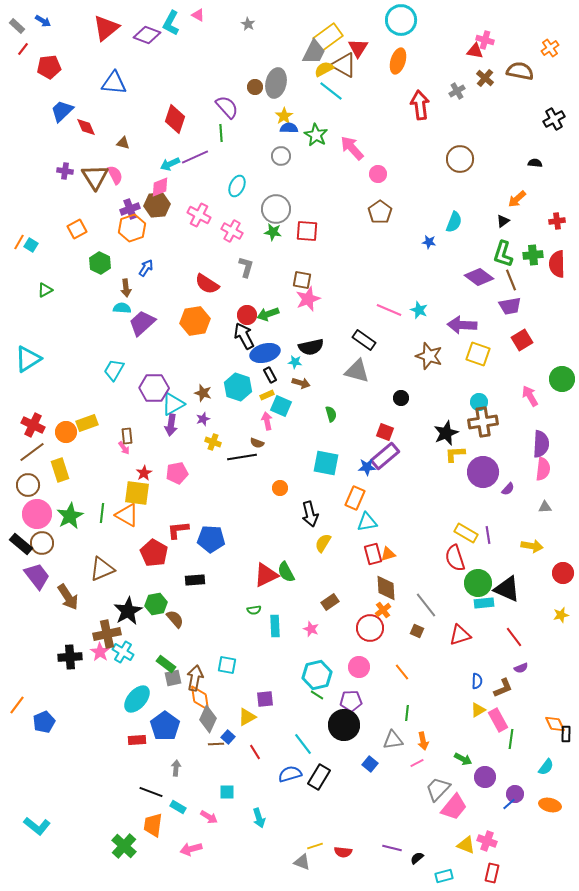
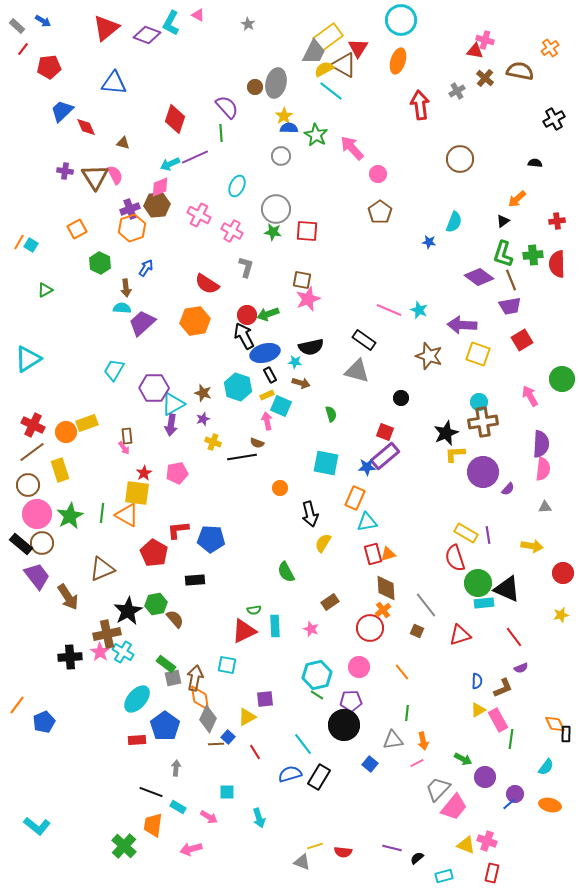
red triangle at (266, 575): moved 22 px left, 56 px down
